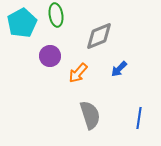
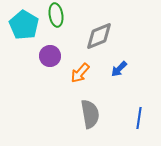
cyan pentagon: moved 2 px right, 2 px down; rotated 12 degrees counterclockwise
orange arrow: moved 2 px right
gray semicircle: moved 1 px up; rotated 8 degrees clockwise
